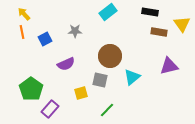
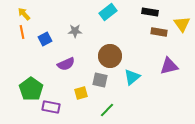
purple rectangle: moved 1 px right, 2 px up; rotated 60 degrees clockwise
